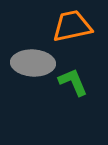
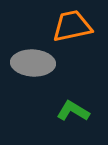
green L-shape: moved 29 px down; rotated 36 degrees counterclockwise
